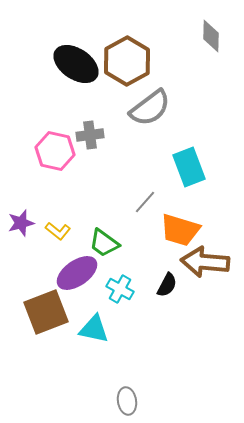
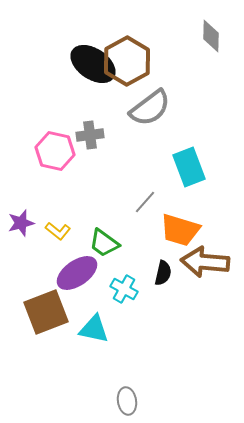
black ellipse: moved 17 px right
black semicircle: moved 4 px left, 12 px up; rotated 15 degrees counterclockwise
cyan cross: moved 4 px right
